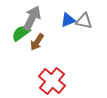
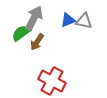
gray arrow: moved 2 px right
red cross: rotated 12 degrees counterclockwise
